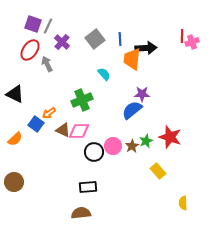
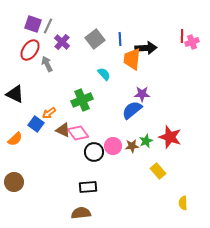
pink diamond: moved 1 px left, 2 px down; rotated 55 degrees clockwise
brown star: rotated 24 degrees clockwise
